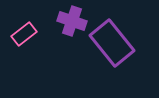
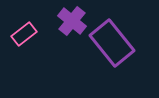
purple cross: rotated 20 degrees clockwise
